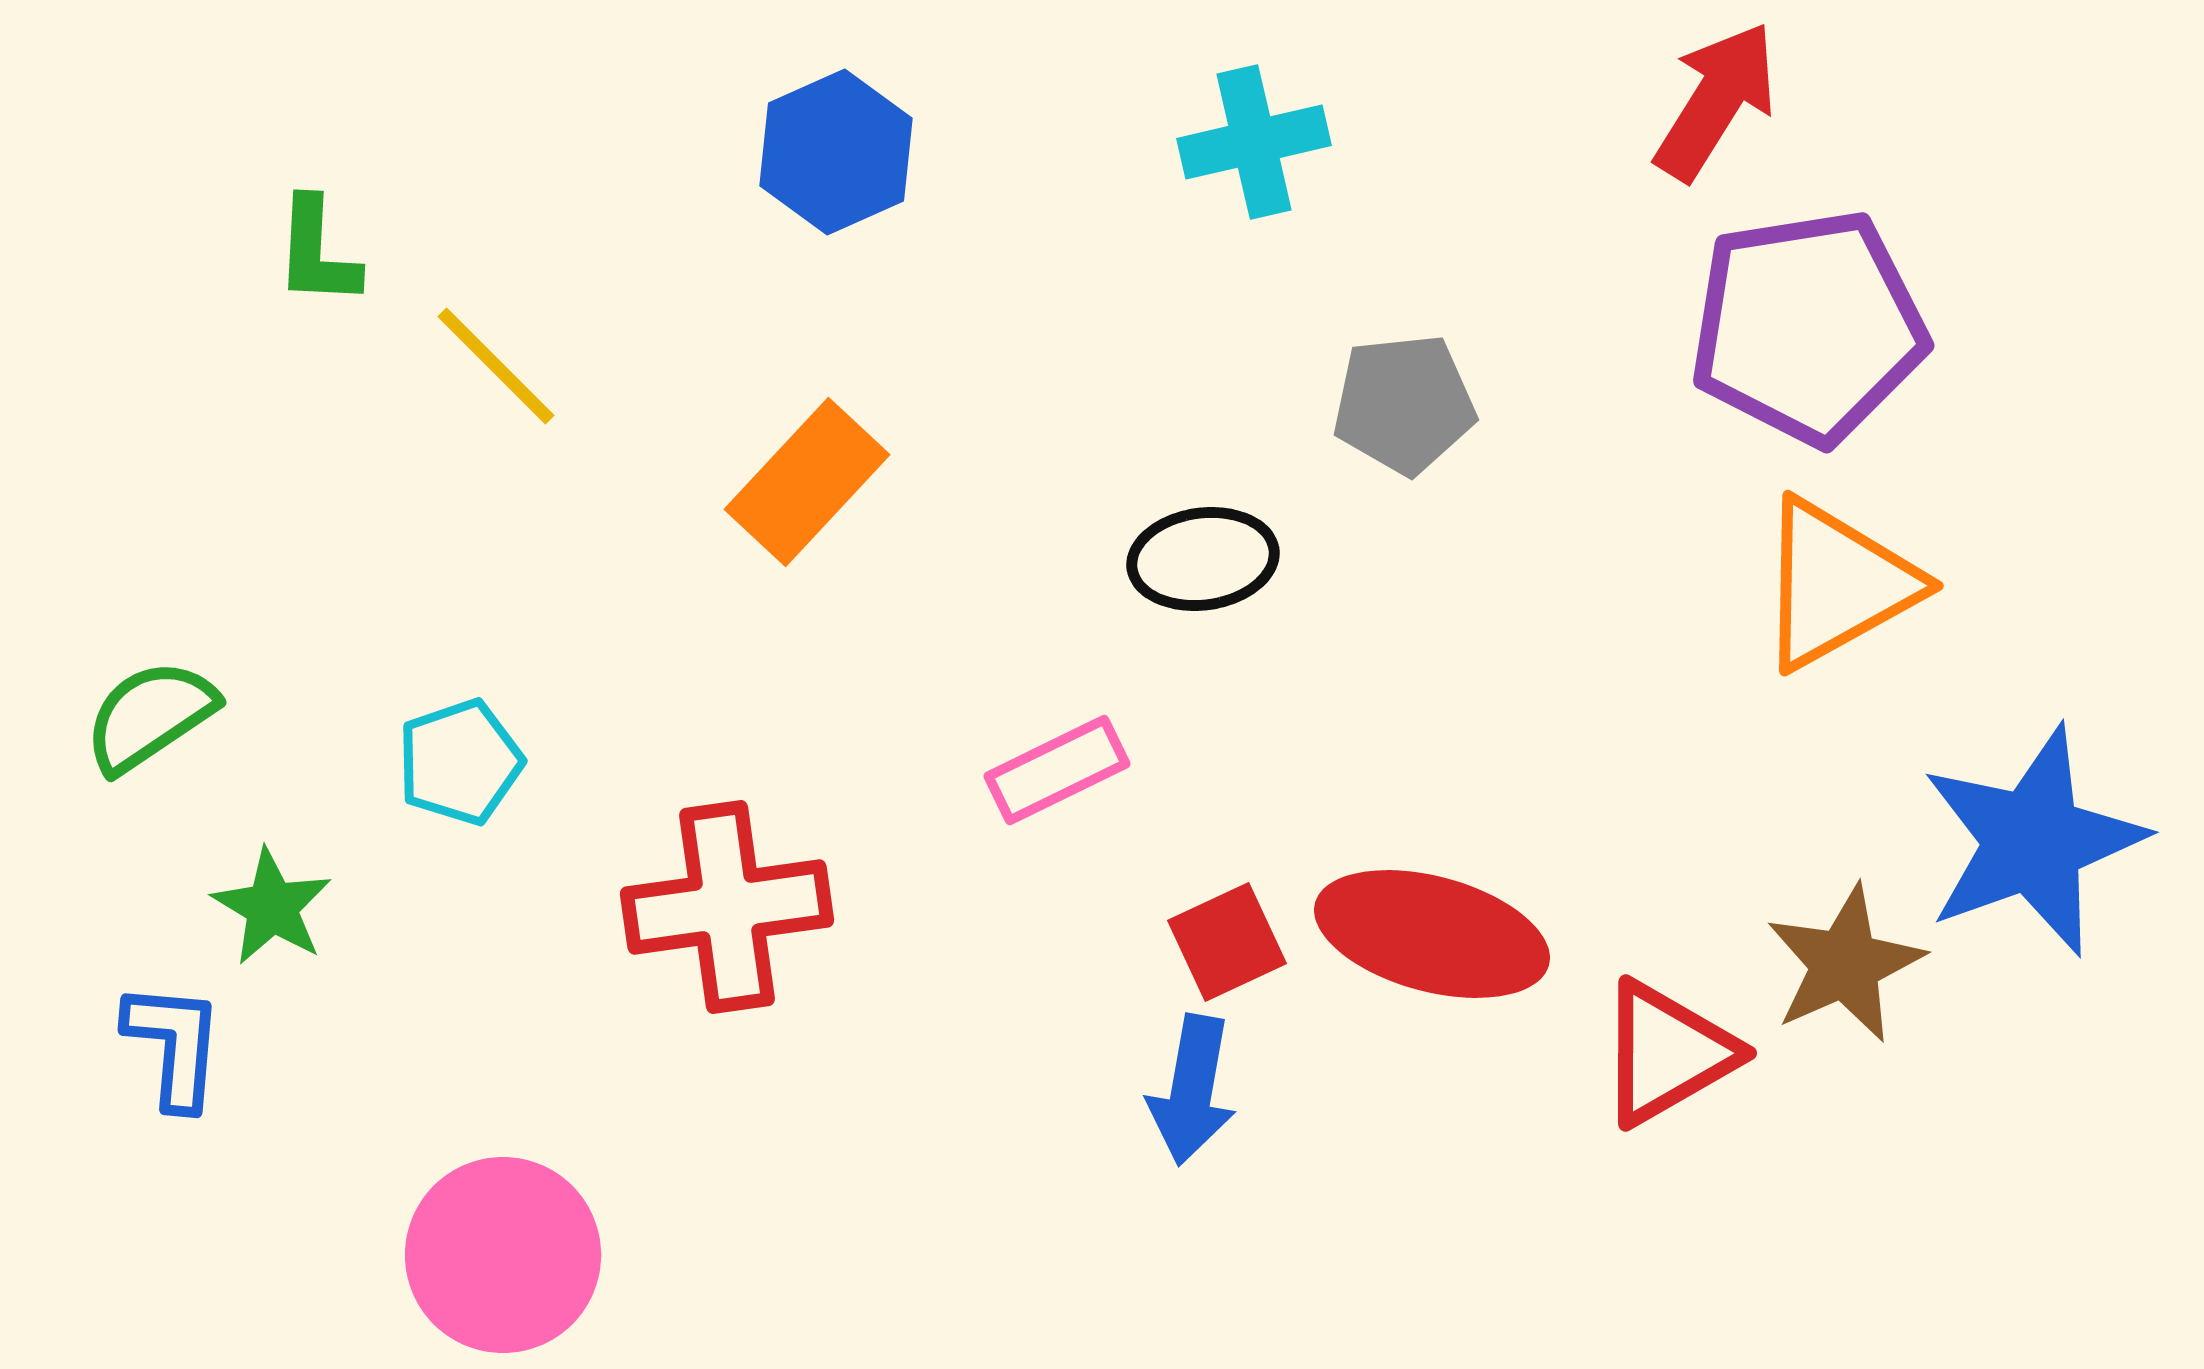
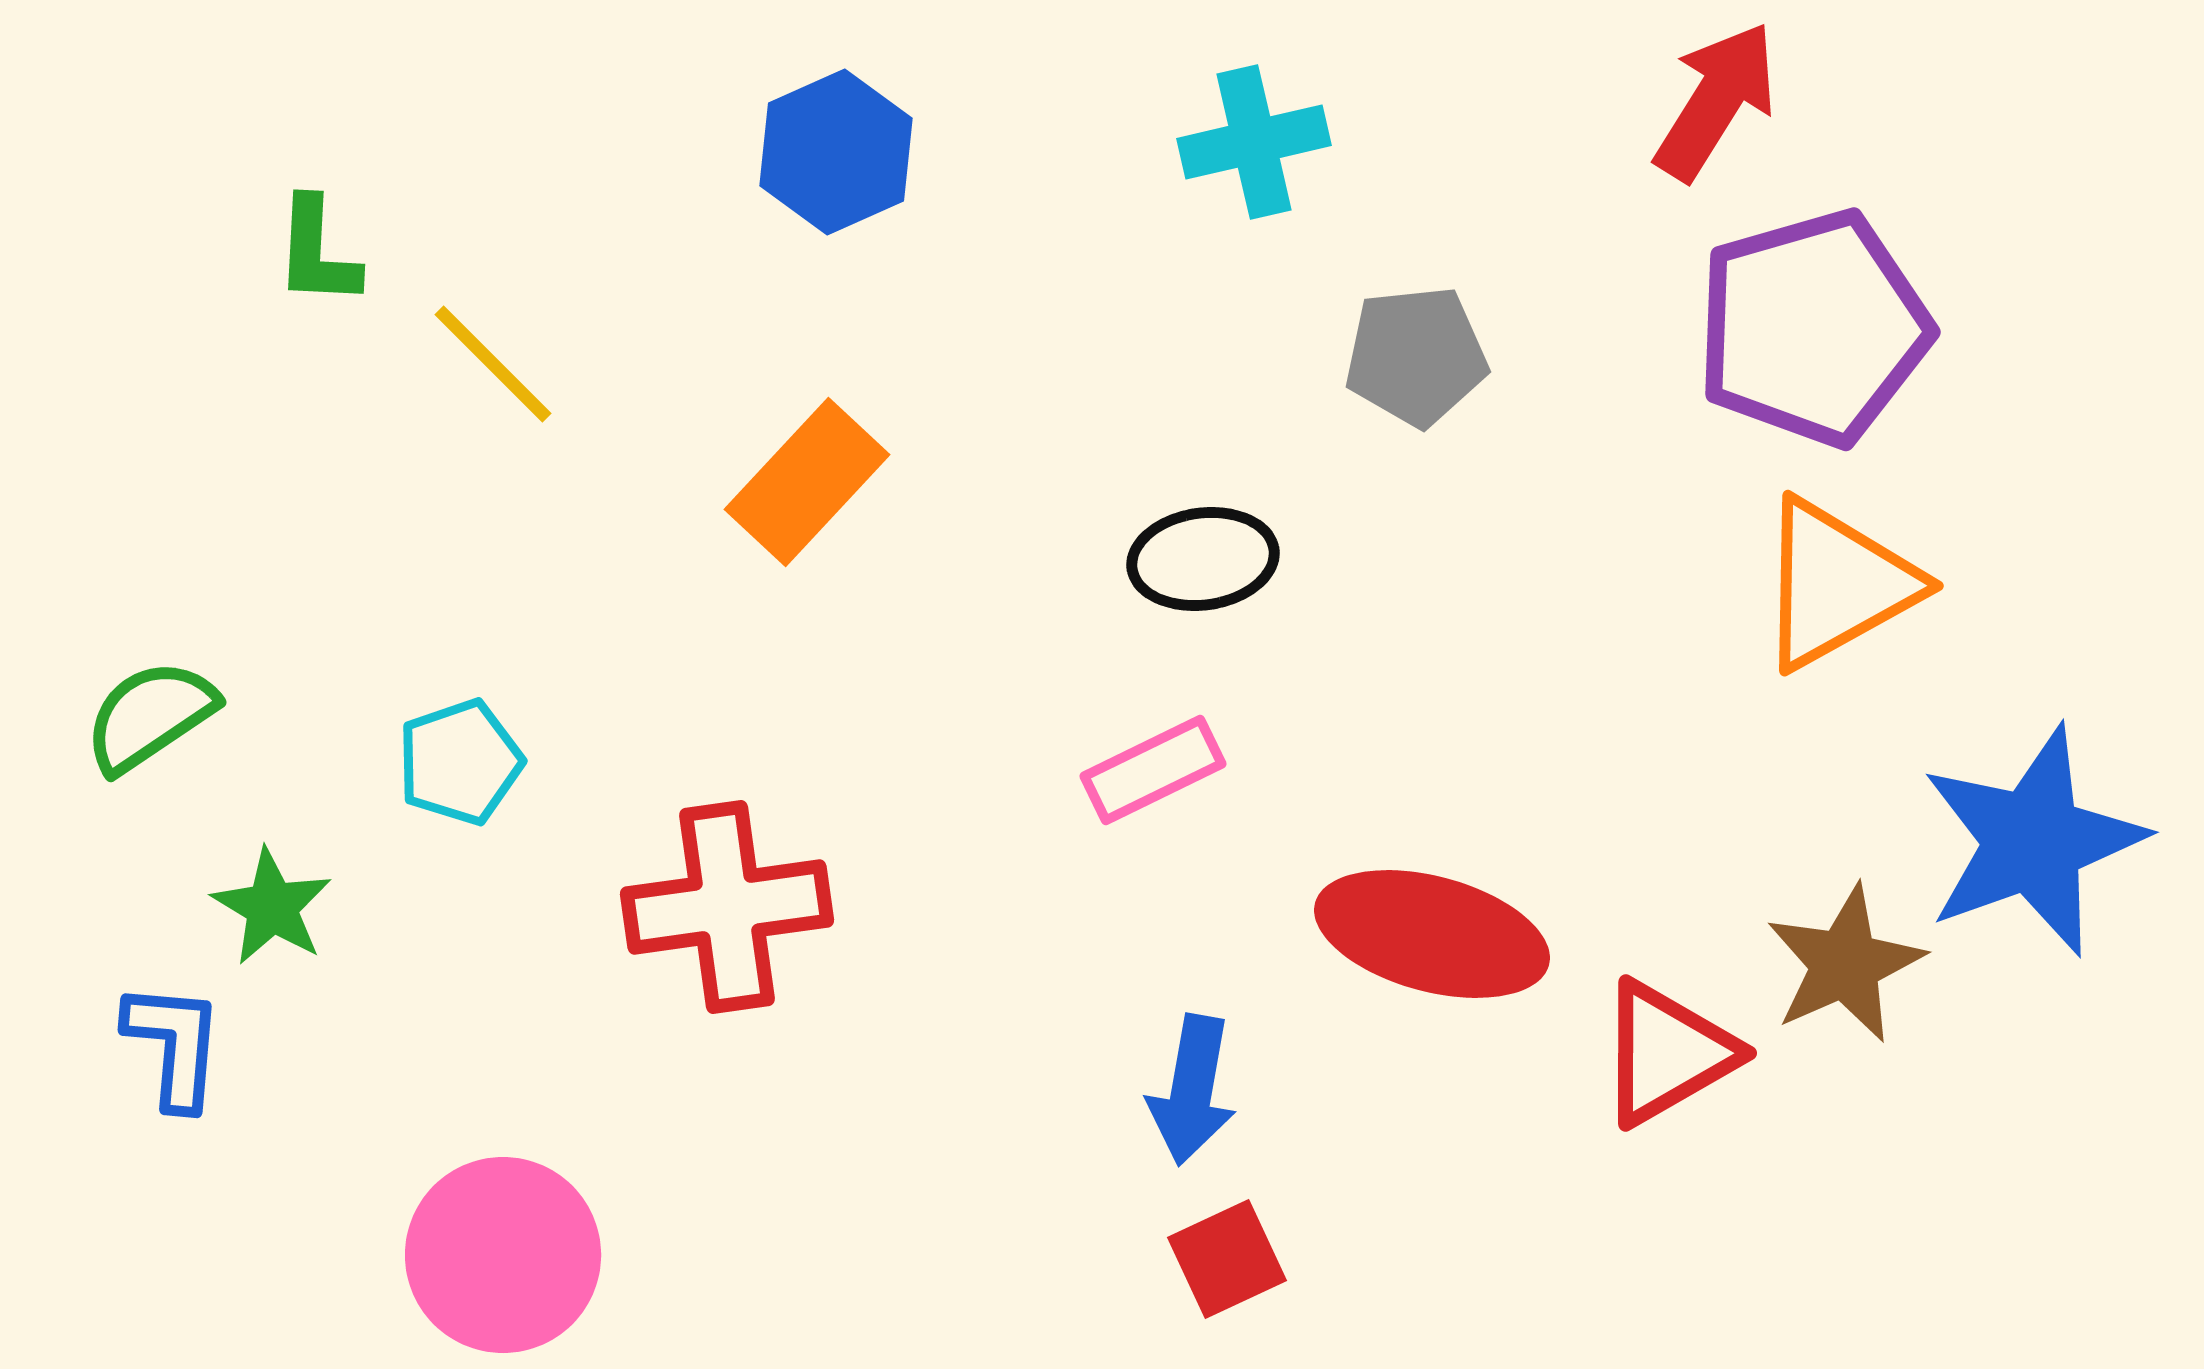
purple pentagon: moved 5 px right, 1 px down; rotated 7 degrees counterclockwise
yellow line: moved 3 px left, 2 px up
gray pentagon: moved 12 px right, 48 px up
pink rectangle: moved 96 px right
red square: moved 317 px down
